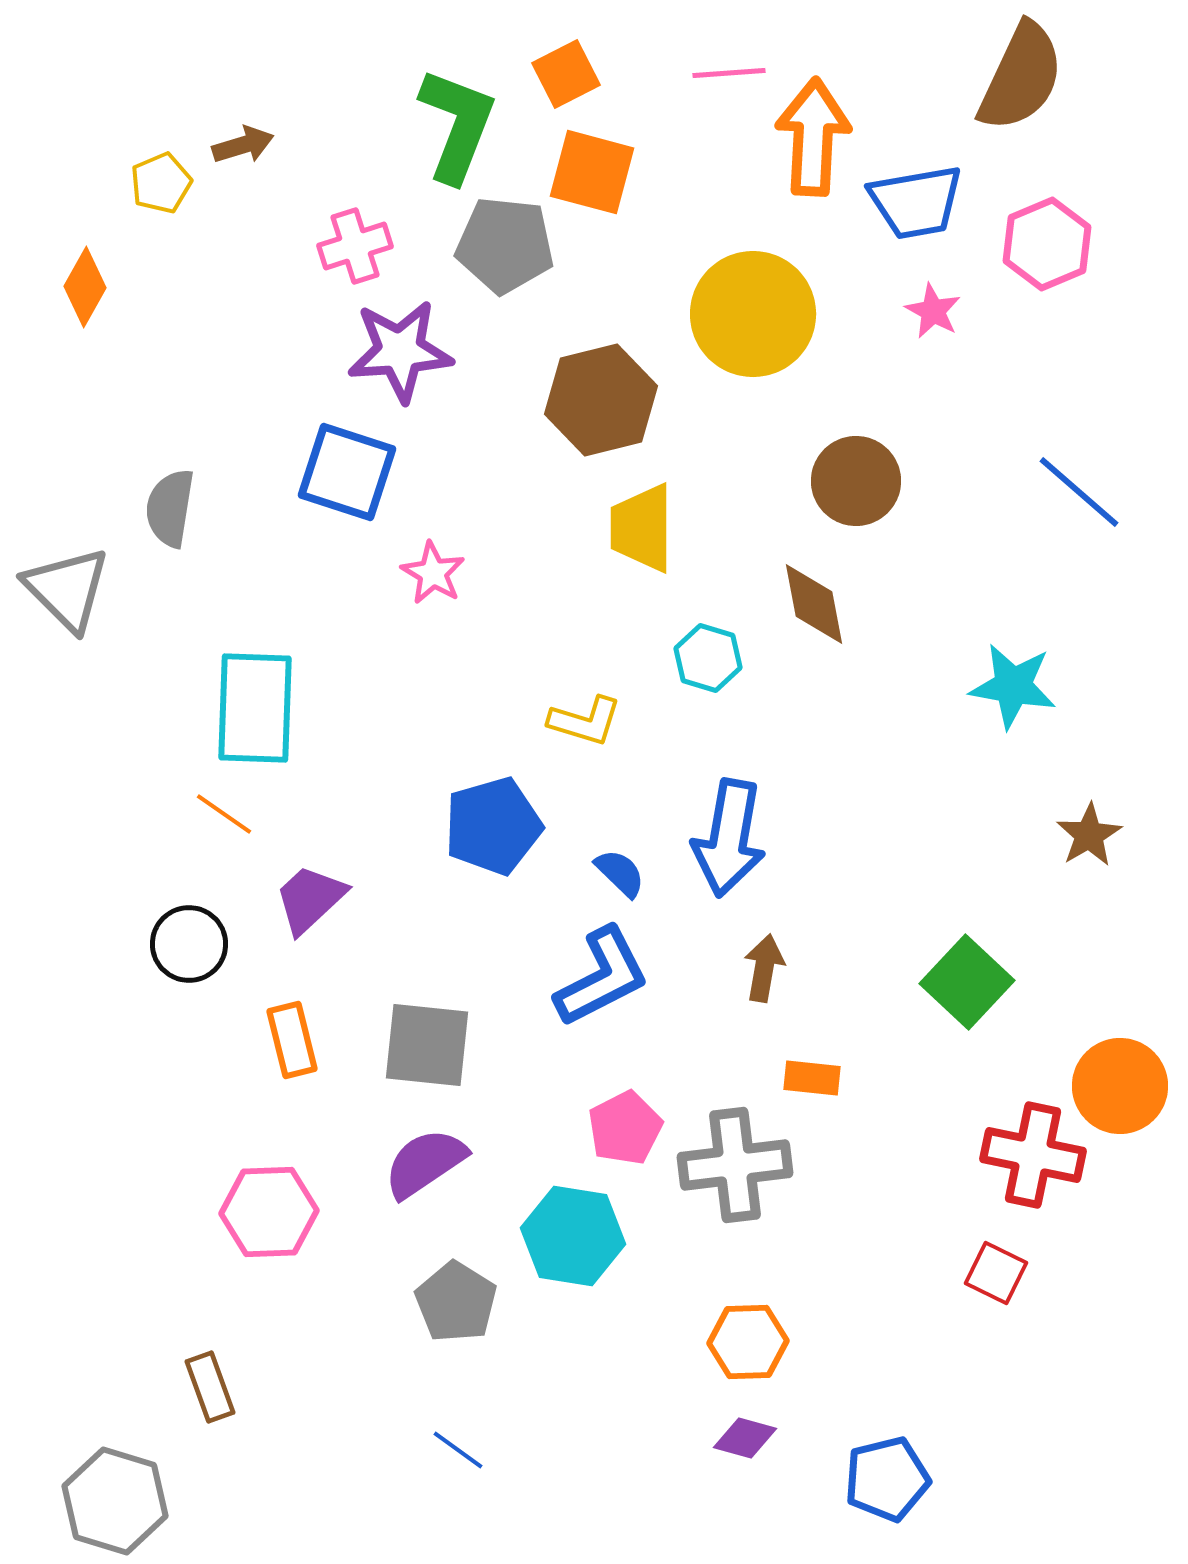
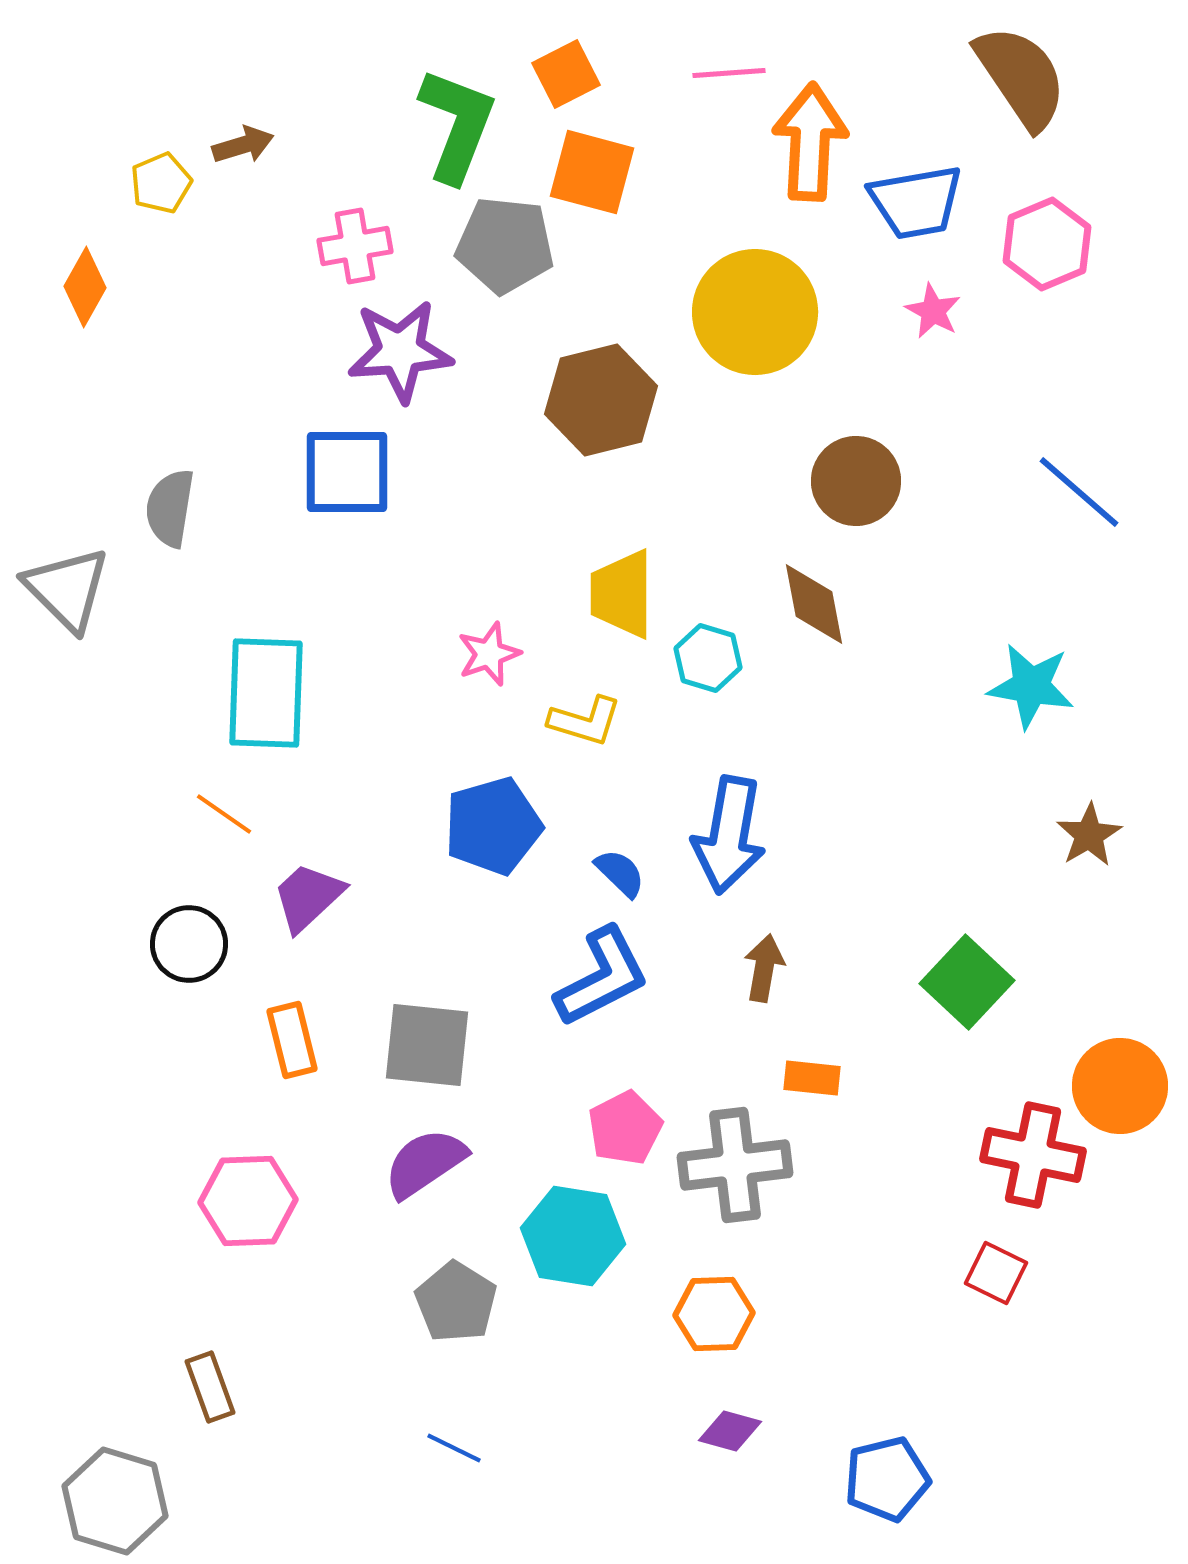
brown semicircle at (1021, 77): rotated 59 degrees counterclockwise
orange arrow at (813, 137): moved 3 px left, 5 px down
pink cross at (355, 246): rotated 8 degrees clockwise
yellow circle at (753, 314): moved 2 px right, 2 px up
blue square at (347, 472): rotated 18 degrees counterclockwise
yellow trapezoid at (642, 528): moved 20 px left, 66 px down
pink star at (433, 573): moved 56 px right, 81 px down; rotated 22 degrees clockwise
cyan star at (1013, 686): moved 18 px right
cyan rectangle at (255, 708): moved 11 px right, 15 px up
blue arrow at (729, 838): moved 3 px up
purple trapezoid at (310, 899): moved 2 px left, 2 px up
pink hexagon at (269, 1212): moved 21 px left, 11 px up
orange hexagon at (748, 1342): moved 34 px left, 28 px up
purple diamond at (745, 1438): moved 15 px left, 7 px up
blue line at (458, 1450): moved 4 px left, 2 px up; rotated 10 degrees counterclockwise
